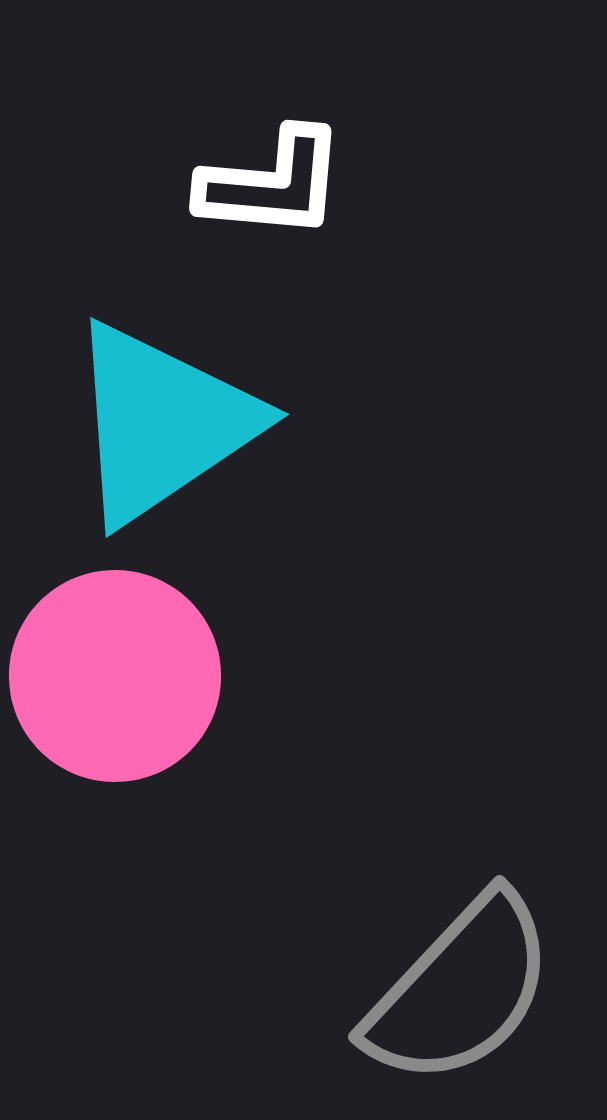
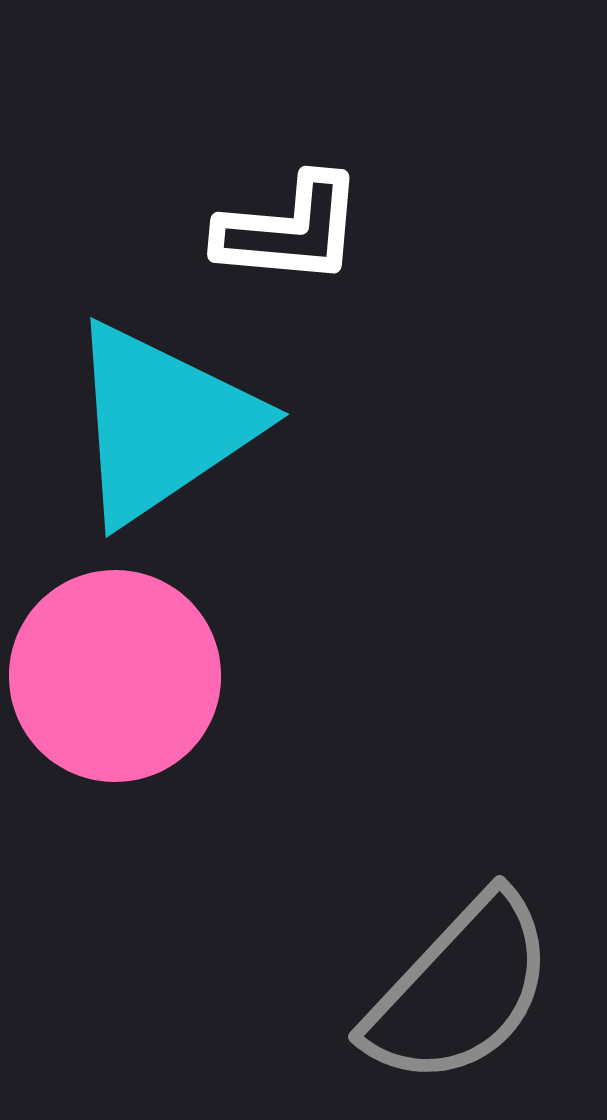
white L-shape: moved 18 px right, 46 px down
